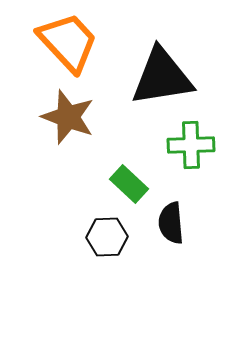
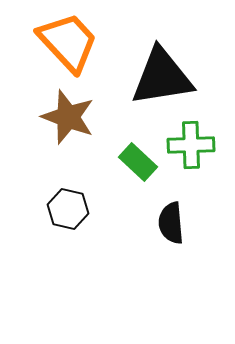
green rectangle: moved 9 px right, 22 px up
black hexagon: moved 39 px left, 28 px up; rotated 15 degrees clockwise
